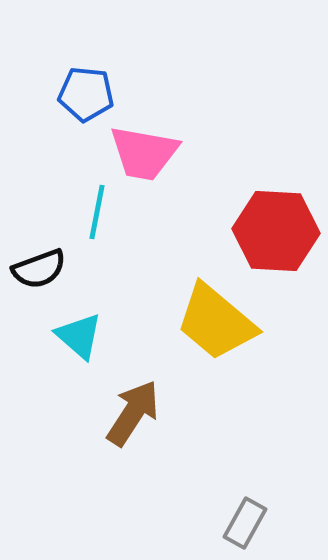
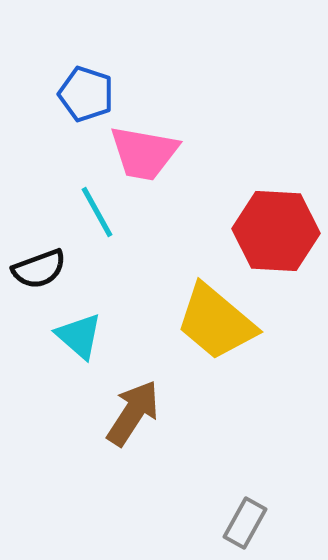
blue pentagon: rotated 12 degrees clockwise
cyan line: rotated 40 degrees counterclockwise
